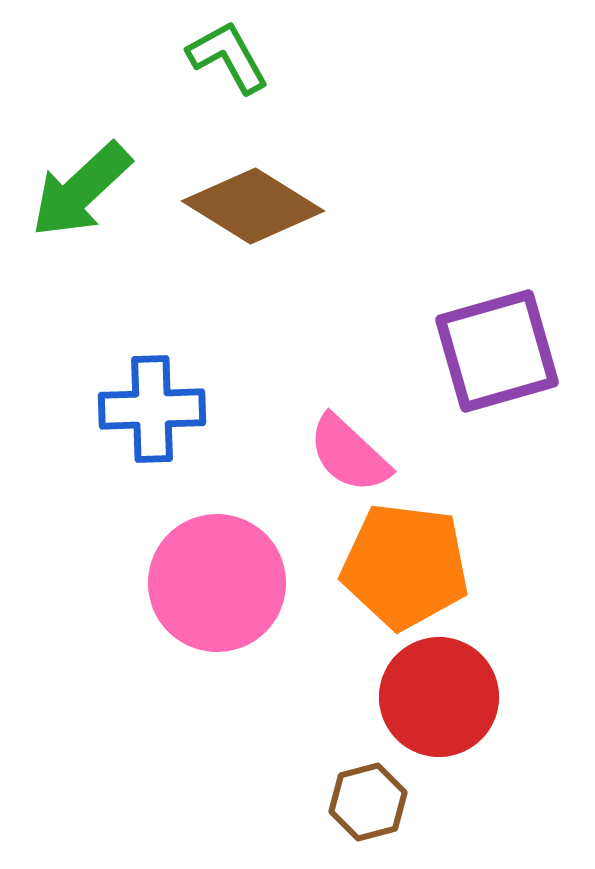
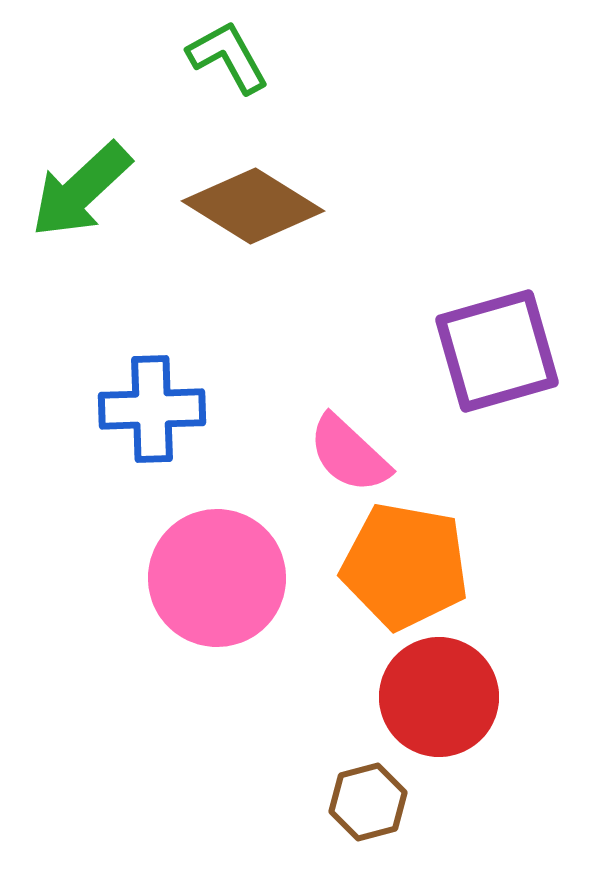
orange pentagon: rotated 3 degrees clockwise
pink circle: moved 5 px up
